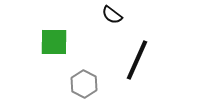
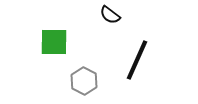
black semicircle: moved 2 px left
gray hexagon: moved 3 px up
